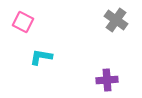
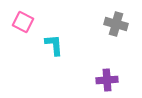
gray cross: moved 4 px down; rotated 20 degrees counterclockwise
cyan L-shape: moved 13 px right, 12 px up; rotated 75 degrees clockwise
